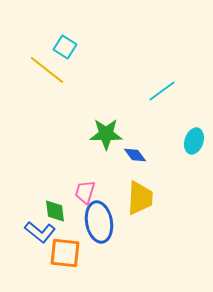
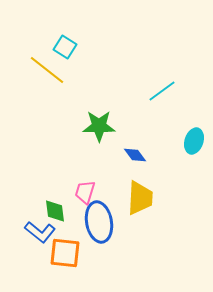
green star: moved 7 px left, 8 px up
